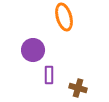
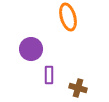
orange ellipse: moved 4 px right
purple circle: moved 2 px left, 1 px up
